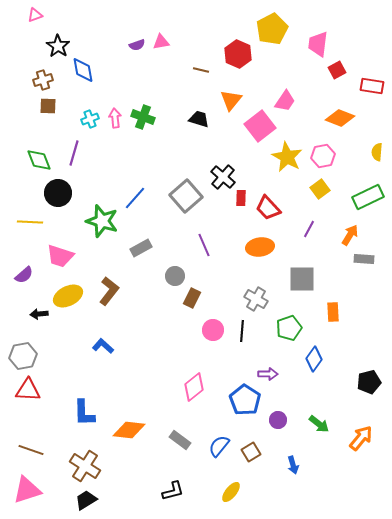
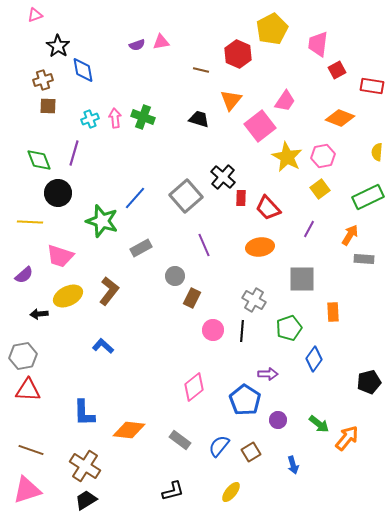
gray cross at (256, 299): moved 2 px left, 1 px down
orange arrow at (361, 438): moved 14 px left
